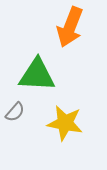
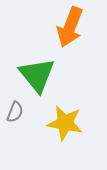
green triangle: rotated 48 degrees clockwise
gray semicircle: rotated 20 degrees counterclockwise
